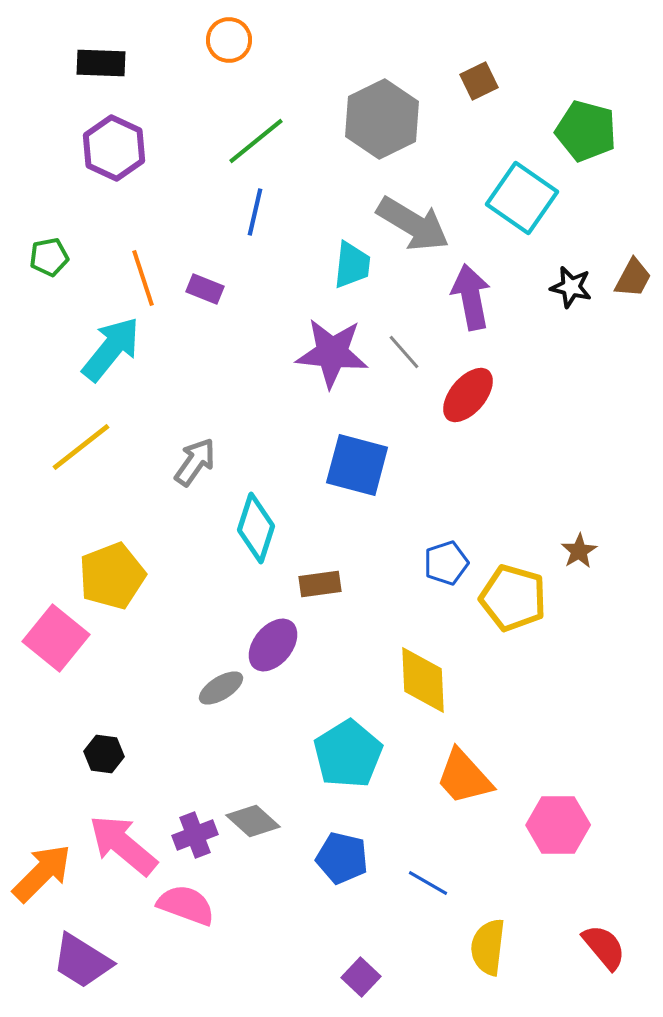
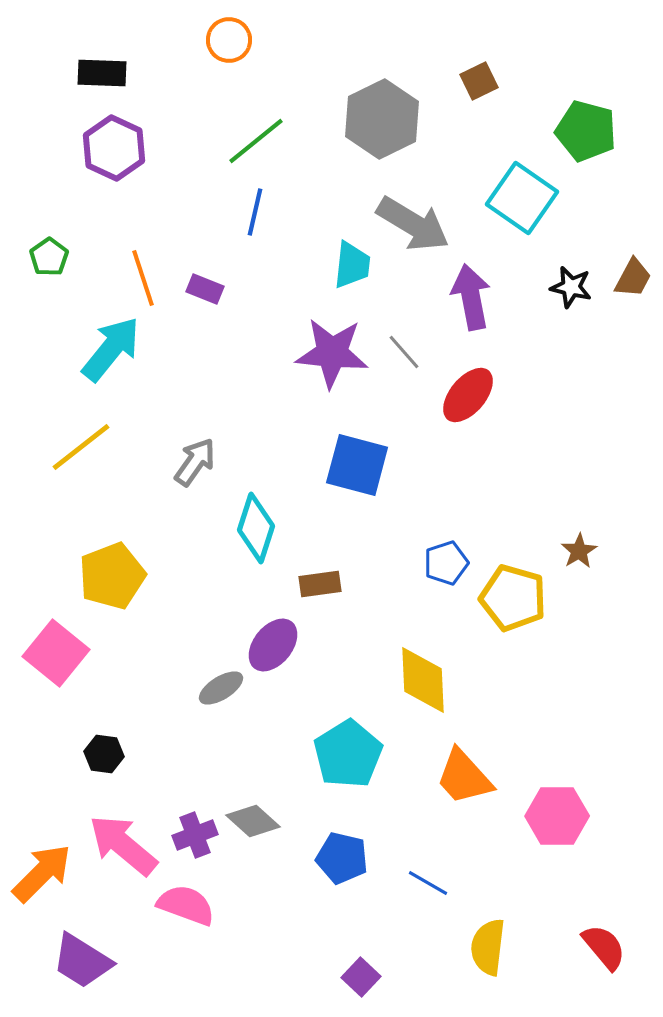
black rectangle at (101, 63): moved 1 px right, 10 px down
green pentagon at (49, 257): rotated 24 degrees counterclockwise
pink square at (56, 638): moved 15 px down
pink hexagon at (558, 825): moved 1 px left, 9 px up
